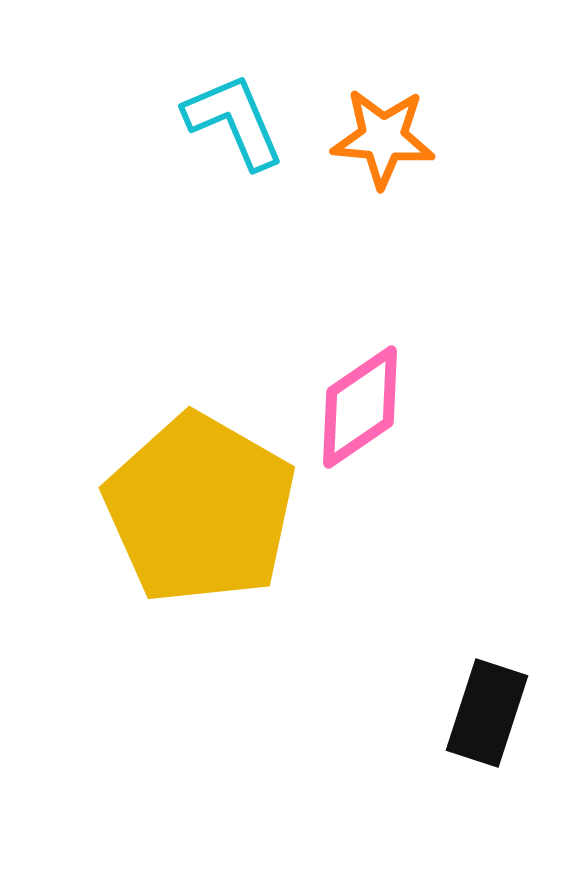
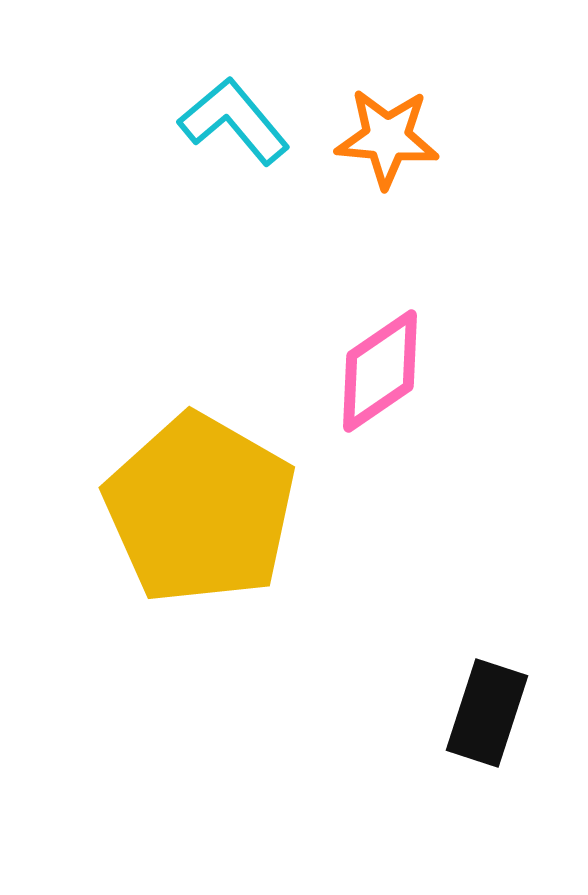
cyan L-shape: rotated 17 degrees counterclockwise
orange star: moved 4 px right
pink diamond: moved 20 px right, 36 px up
